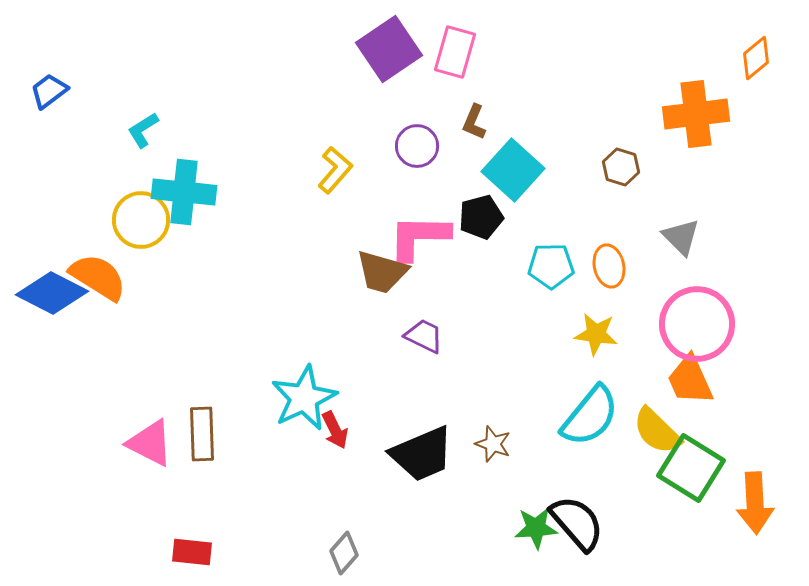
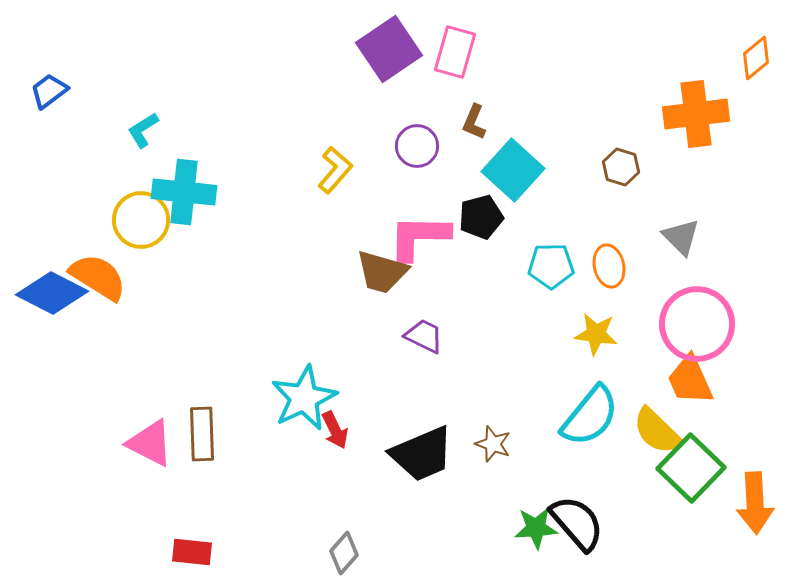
green square: rotated 12 degrees clockwise
